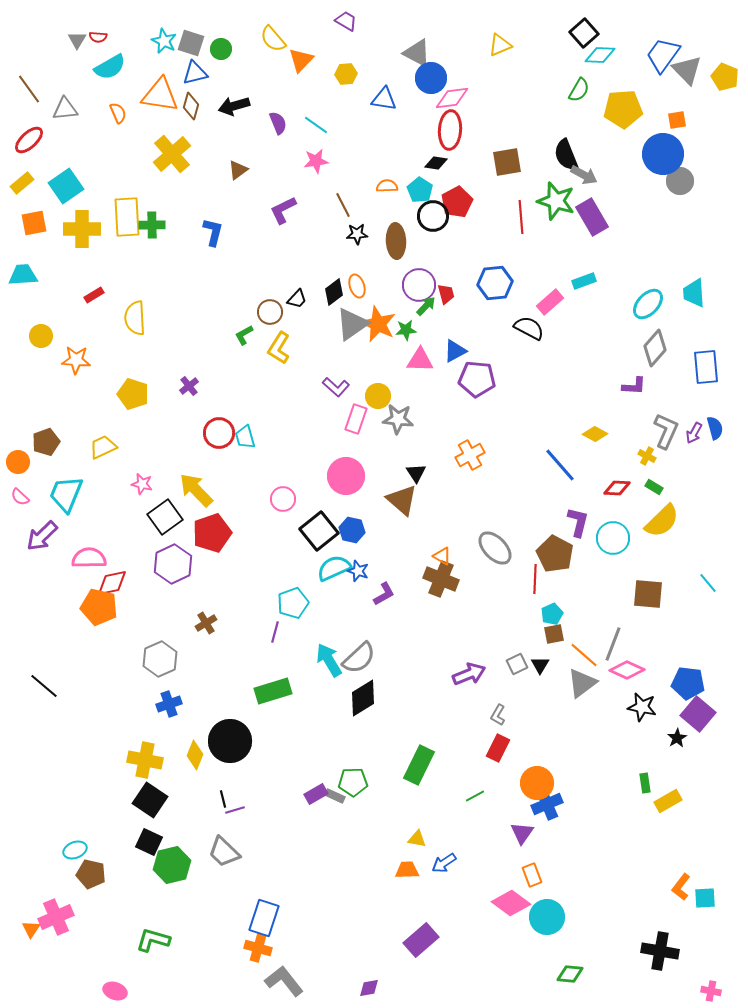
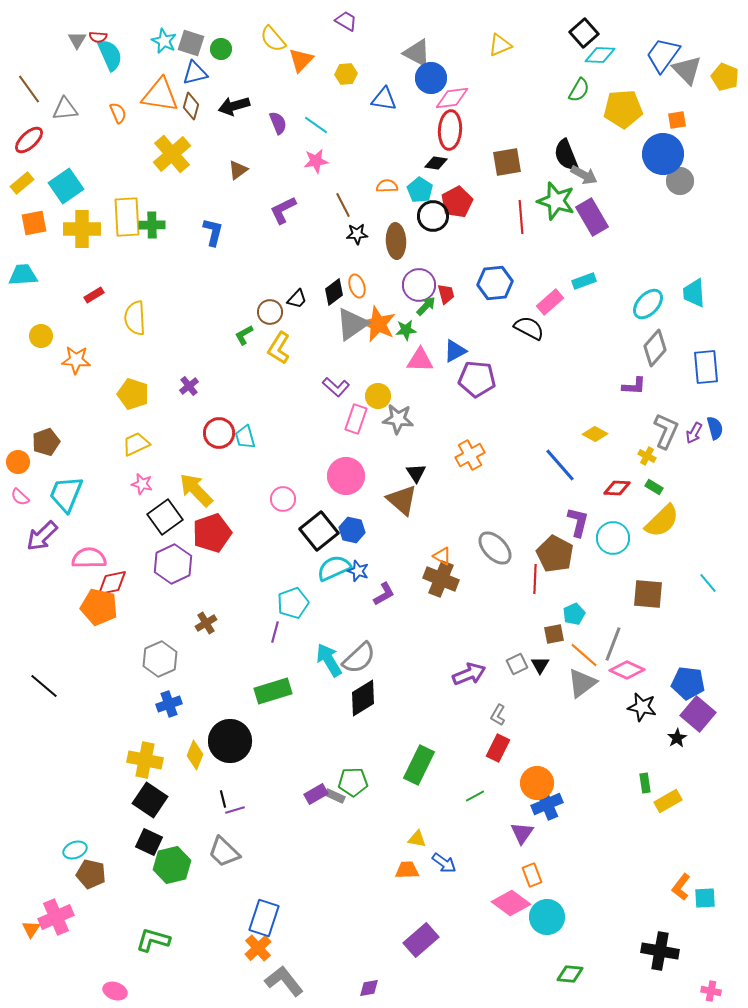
cyan semicircle at (110, 67): moved 12 px up; rotated 84 degrees counterclockwise
yellow trapezoid at (103, 447): moved 33 px right, 3 px up
cyan pentagon at (552, 614): moved 22 px right
blue arrow at (444, 863): rotated 110 degrees counterclockwise
orange cross at (258, 948): rotated 32 degrees clockwise
